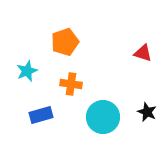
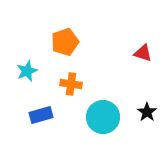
black star: rotated 12 degrees clockwise
